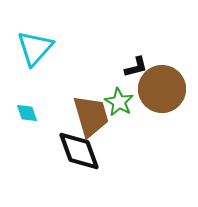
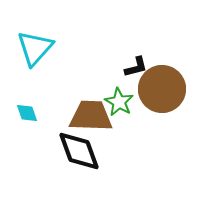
brown trapezoid: rotated 72 degrees counterclockwise
